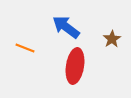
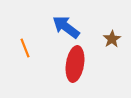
orange line: rotated 48 degrees clockwise
red ellipse: moved 2 px up
